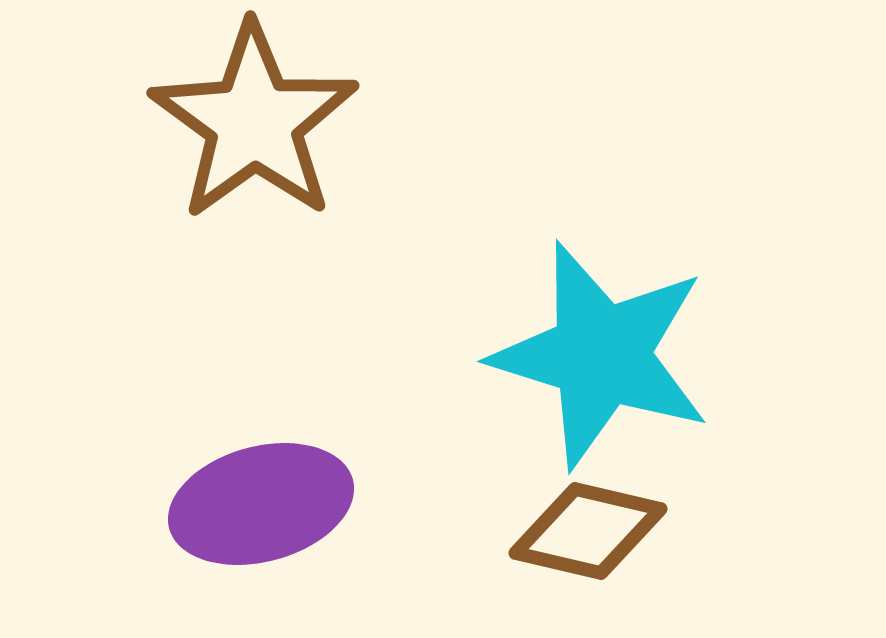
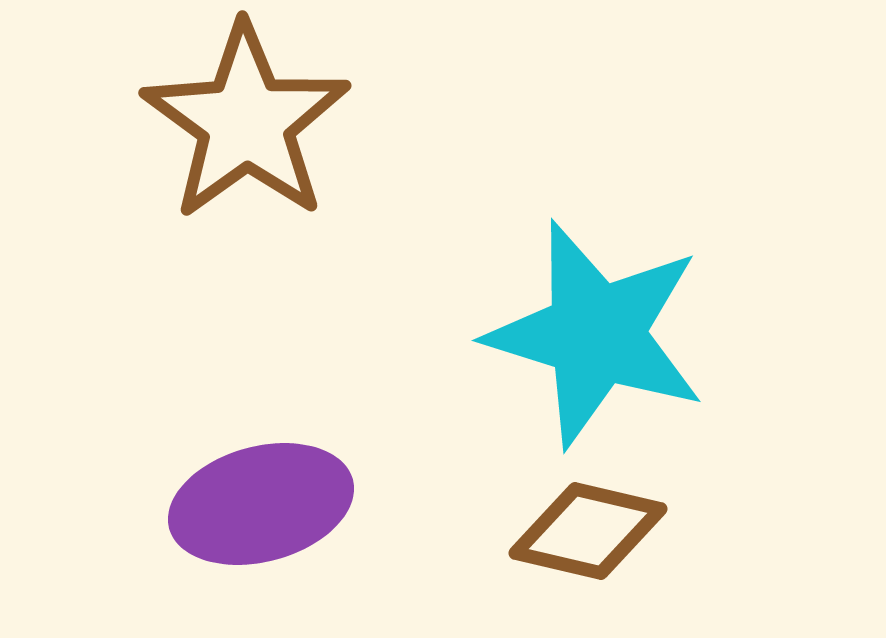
brown star: moved 8 px left
cyan star: moved 5 px left, 21 px up
